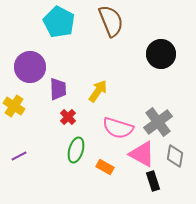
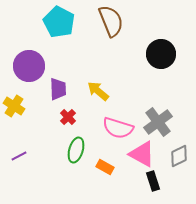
purple circle: moved 1 px left, 1 px up
yellow arrow: rotated 85 degrees counterclockwise
gray diamond: moved 4 px right; rotated 55 degrees clockwise
